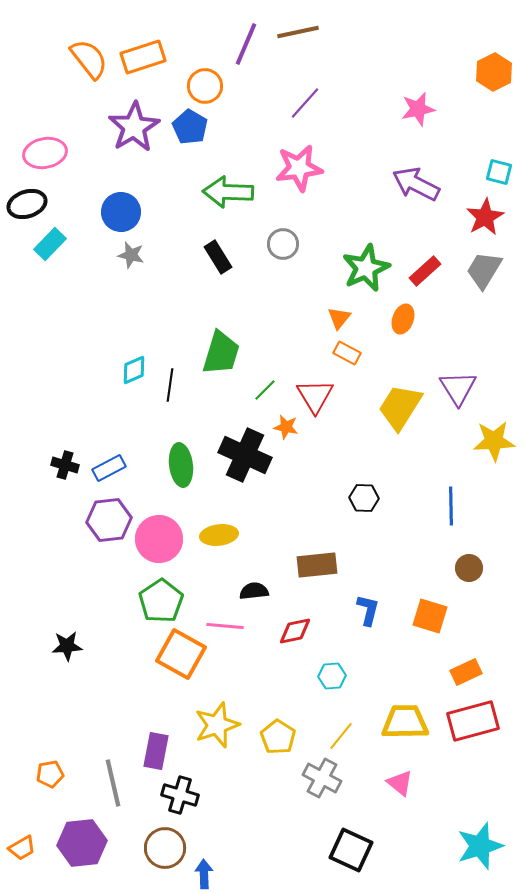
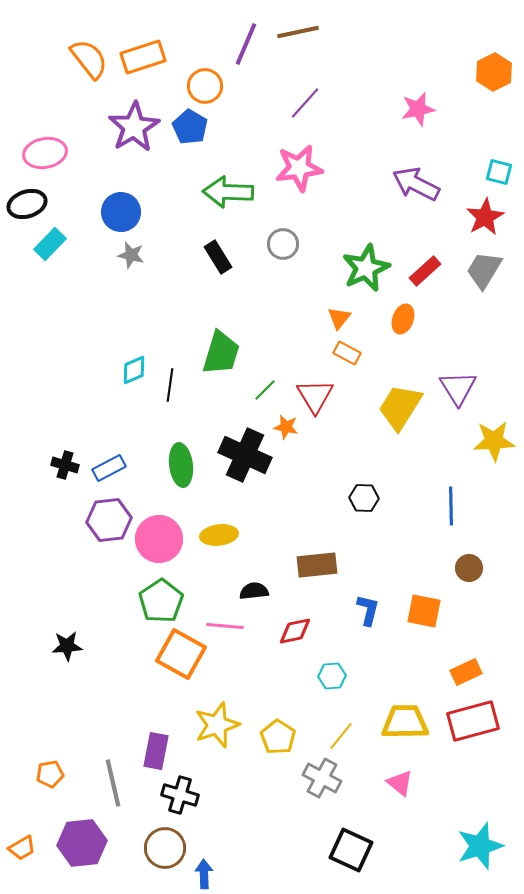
orange square at (430, 616): moved 6 px left, 5 px up; rotated 6 degrees counterclockwise
